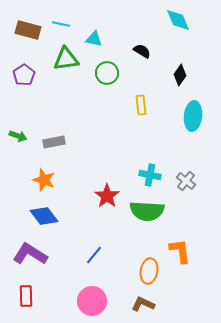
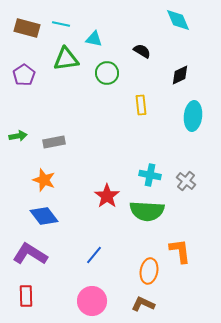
brown rectangle: moved 1 px left, 2 px up
black diamond: rotated 30 degrees clockwise
green arrow: rotated 30 degrees counterclockwise
